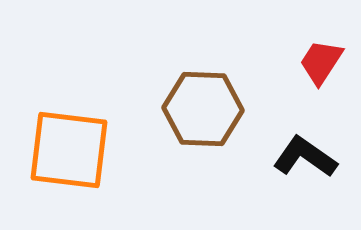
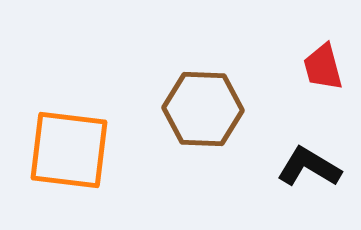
red trapezoid: moved 2 px right, 5 px down; rotated 48 degrees counterclockwise
black L-shape: moved 4 px right, 10 px down; rotated 4 degrees counterclockwise
